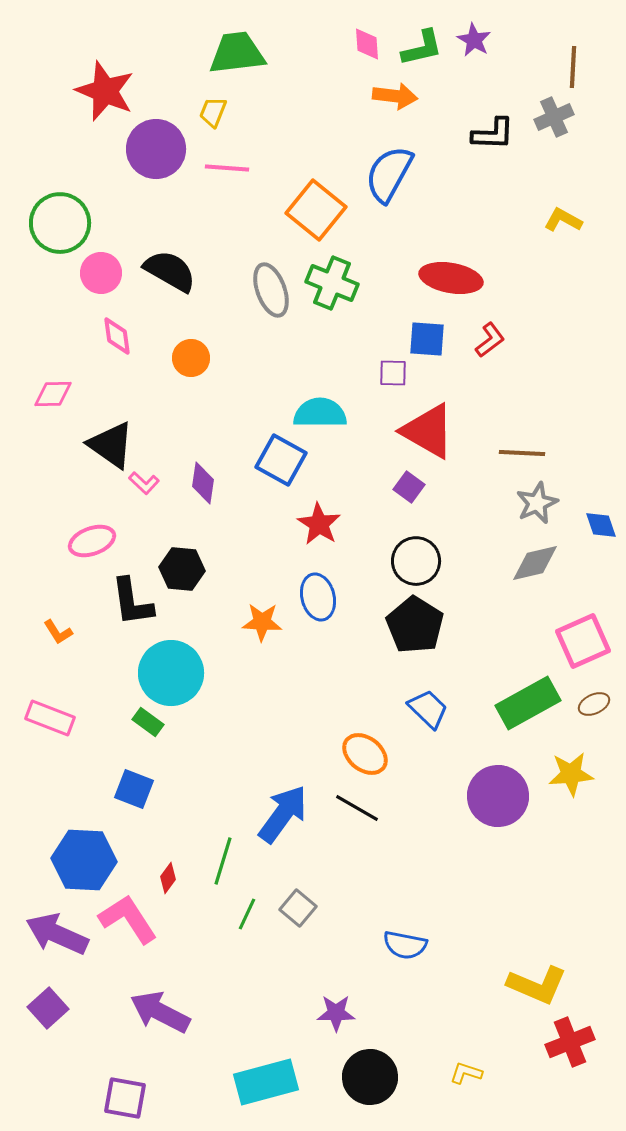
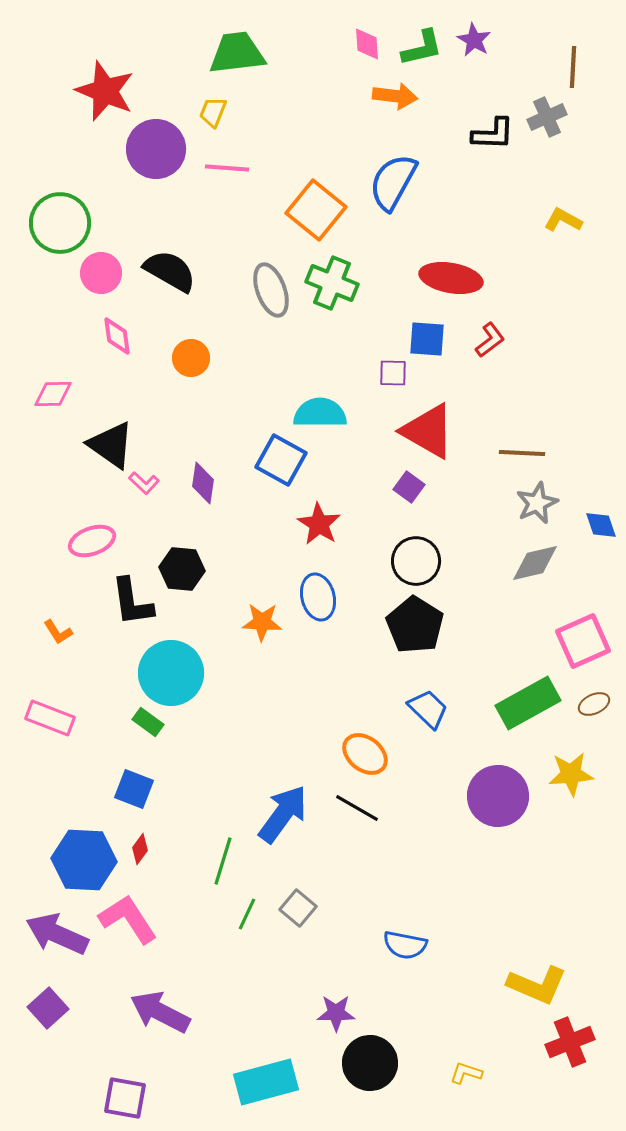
gray cross at (554, 117): moved 7 px left
blue semicircle at (389, 174): moved 4 px right, 8 px down
red diamond at (168, 878): moved 28 px left, 29 px up
black circle at (370, 1077): moved 14 px up
